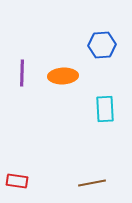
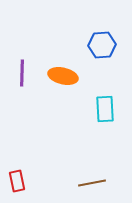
orange ellipse: rotated 16 degrees clockwise
red rectangle: rotated 70 degrees clockwise
